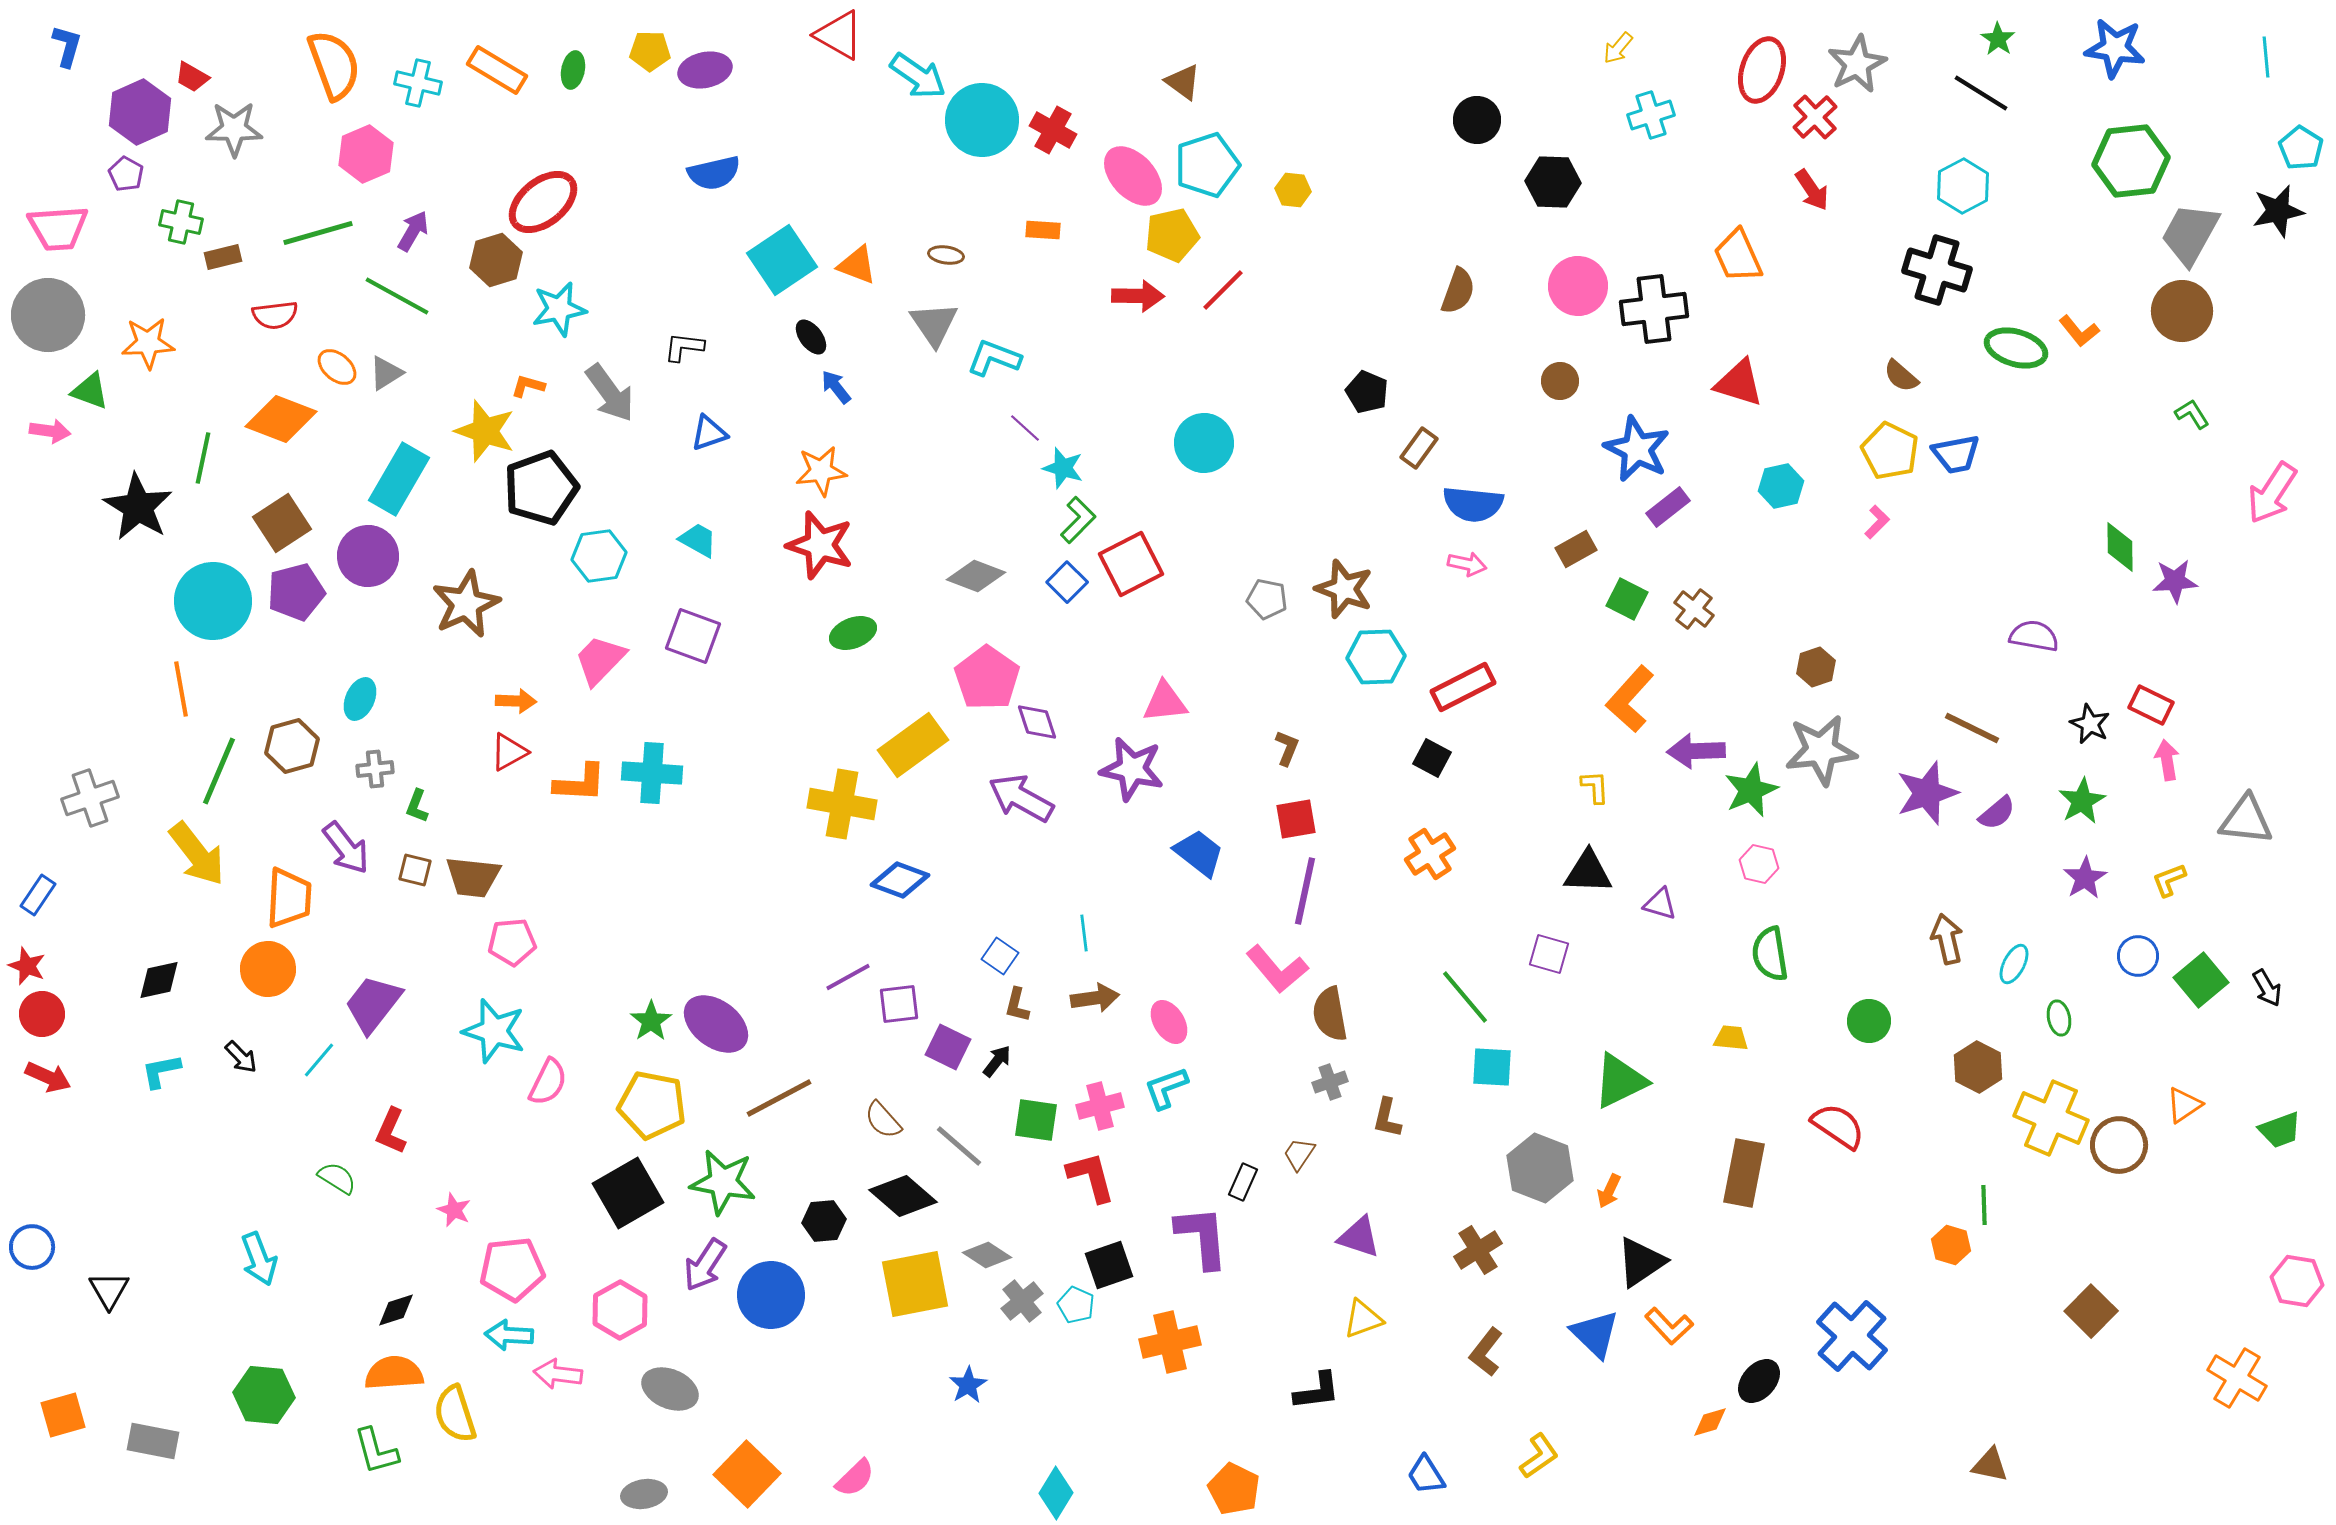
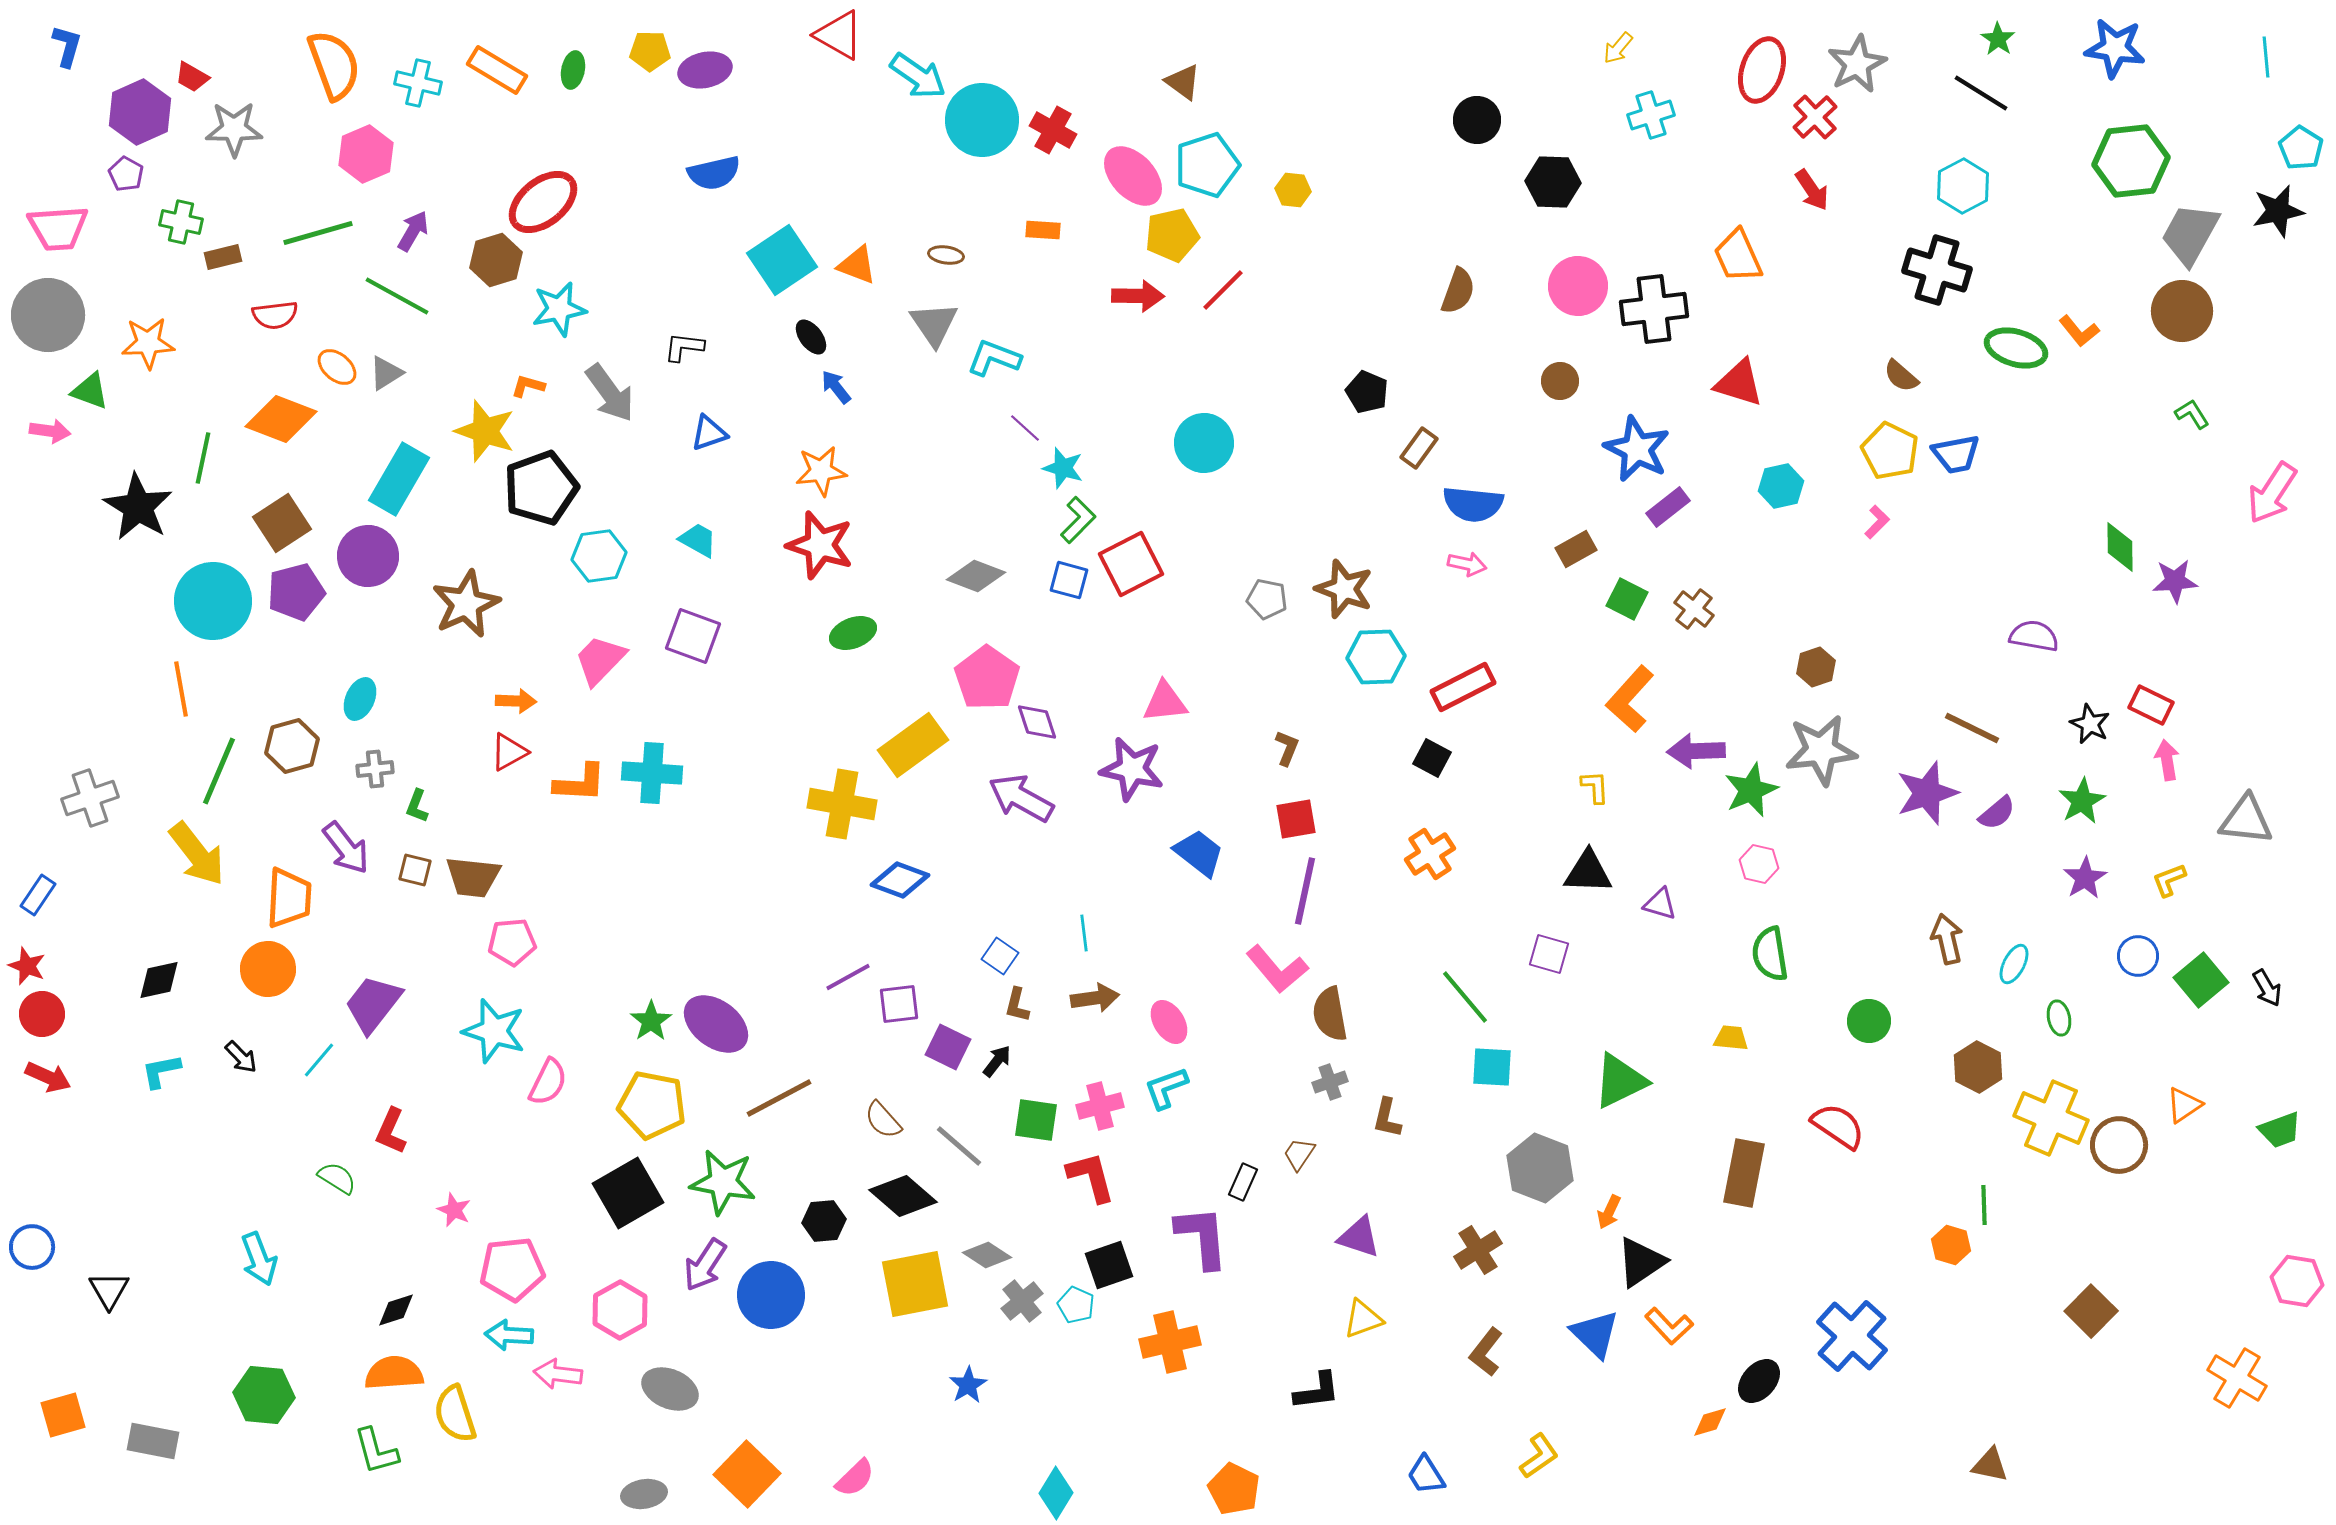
blue square at (1067, 582): moved 2 px right, 2 px up; rotated 30 degrees counterclockwise
orange arrow at (1609, 1191): moved 21 px down
